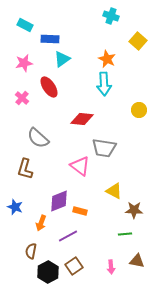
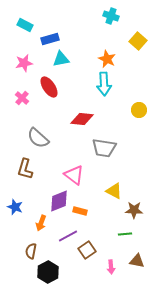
blue rectangle: rotated 18 degrees counterclockwise
cyan triangle: moved 1 px left; rotated 24 degrees clockwise
pink triangle: moved 6 px left, 9 px down
brown square: moved 13 px right, 16 px up
